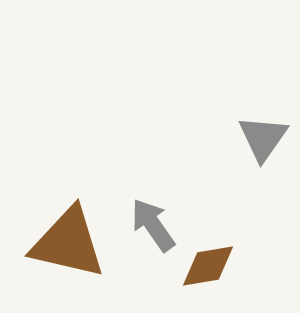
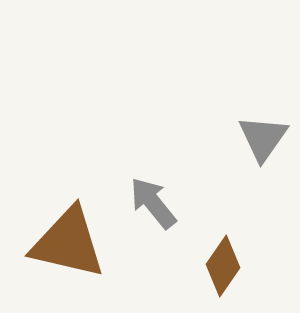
gray arrow: moved 22 px up; rotated 4 degrees counterclockwise
brown diamond: moved 15 px right; rotated 46 degrees counterclockwise
